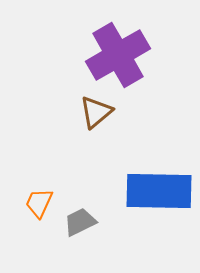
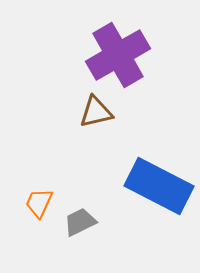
brown triangle: rotated 27 degrees clockwise
blue rectangle: moved 5 px up; rotated 26 degrees clockwise
